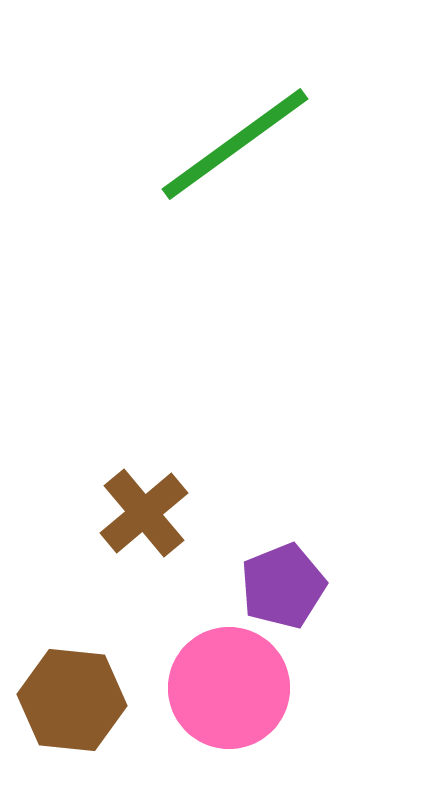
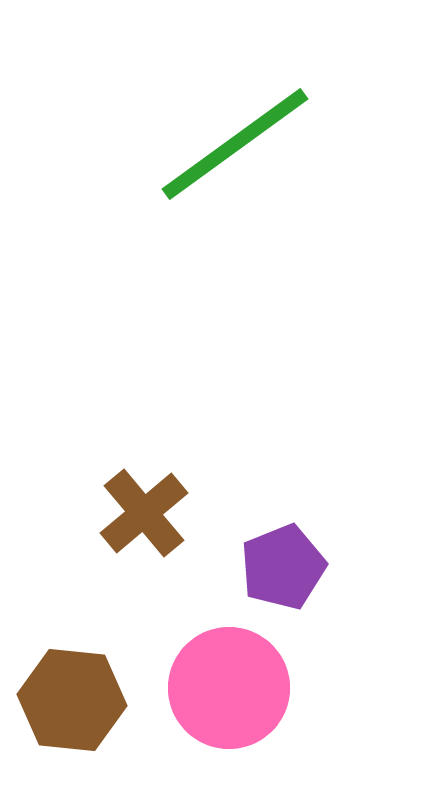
purple pentagon: moved 19 px up
